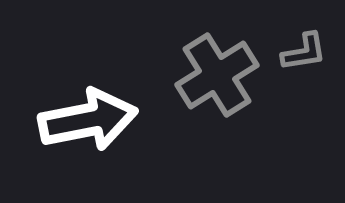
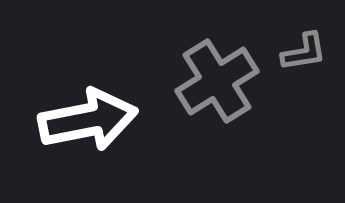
gray cross: moved 6 px down
